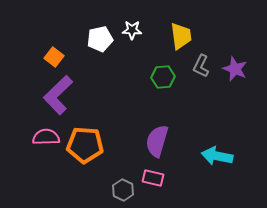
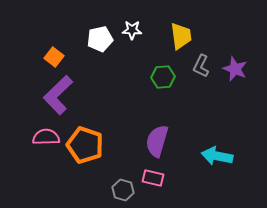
orange pentagon: rotated 15 degrees clockwise
gray hexagon: rotated 10 degrees counterclockwise
